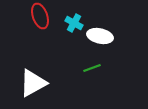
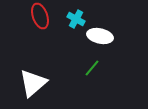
cyan cross: moved 2 px right, 4 px up
green line: rotated 30 degrees counterclockwise
white triangle: rotated 12 degrees counterclockwise
